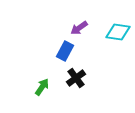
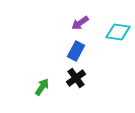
purple arrow: moved 1 px right, 5 px up
blue rectangle: moved 11 px right
